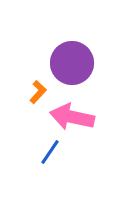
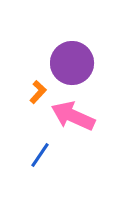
pink arrow: moved 1 px right, 1 px up; rotated 12 degrees clockwise
blue line: moved 10 px left, 3 px down
